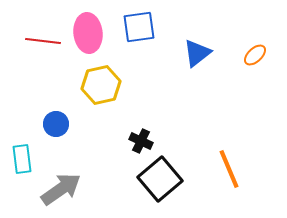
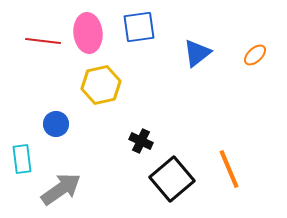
black square: moved 12 px right
